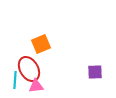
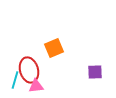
orange square: moved 13 px right, 4 px down
red ellipse: moved 1 px down; rotated 15 degrees clockwise
cyan line: rotated 12 degrees clockwise
